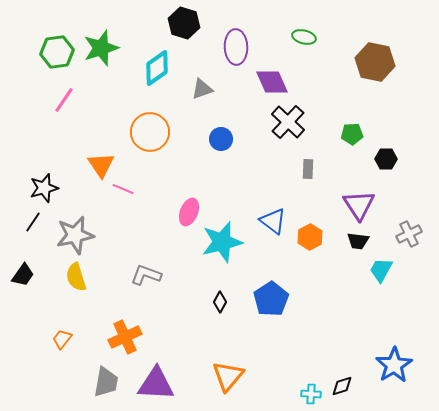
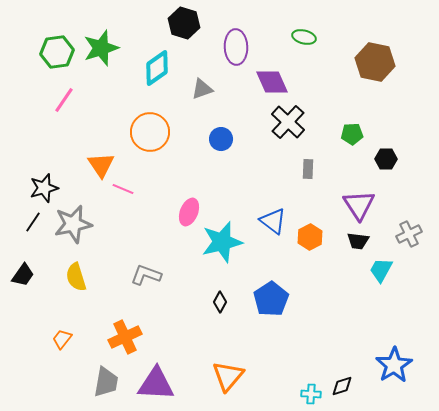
gray star at (75, 235): moved 2 px left, 11 px up
